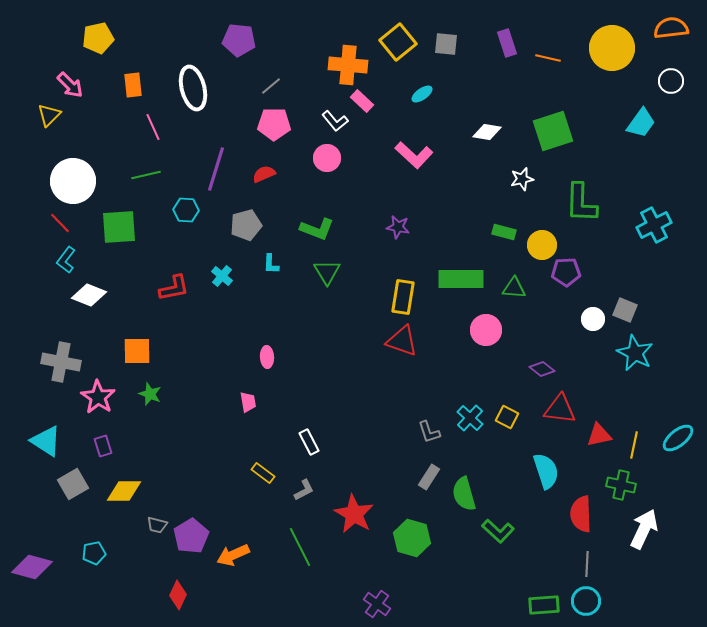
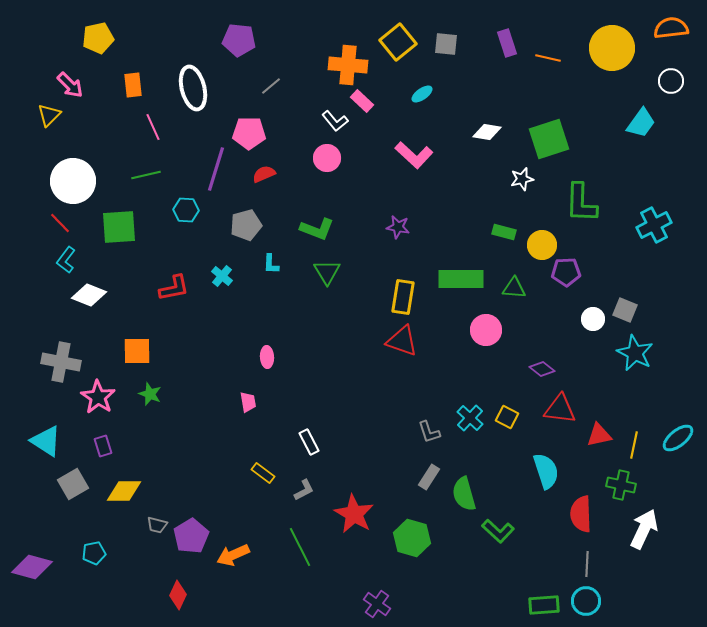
pink pentagon at (274, 124): moved 25 px left, 9 px down
green square at (553, 131): moved 4 px left, 8 px down
